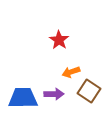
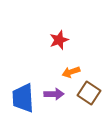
red star: rotated 18 degrees clockwise
brown square: moved 2 px down
blue trapezoid: rotated 92 degrees counterclockwise
